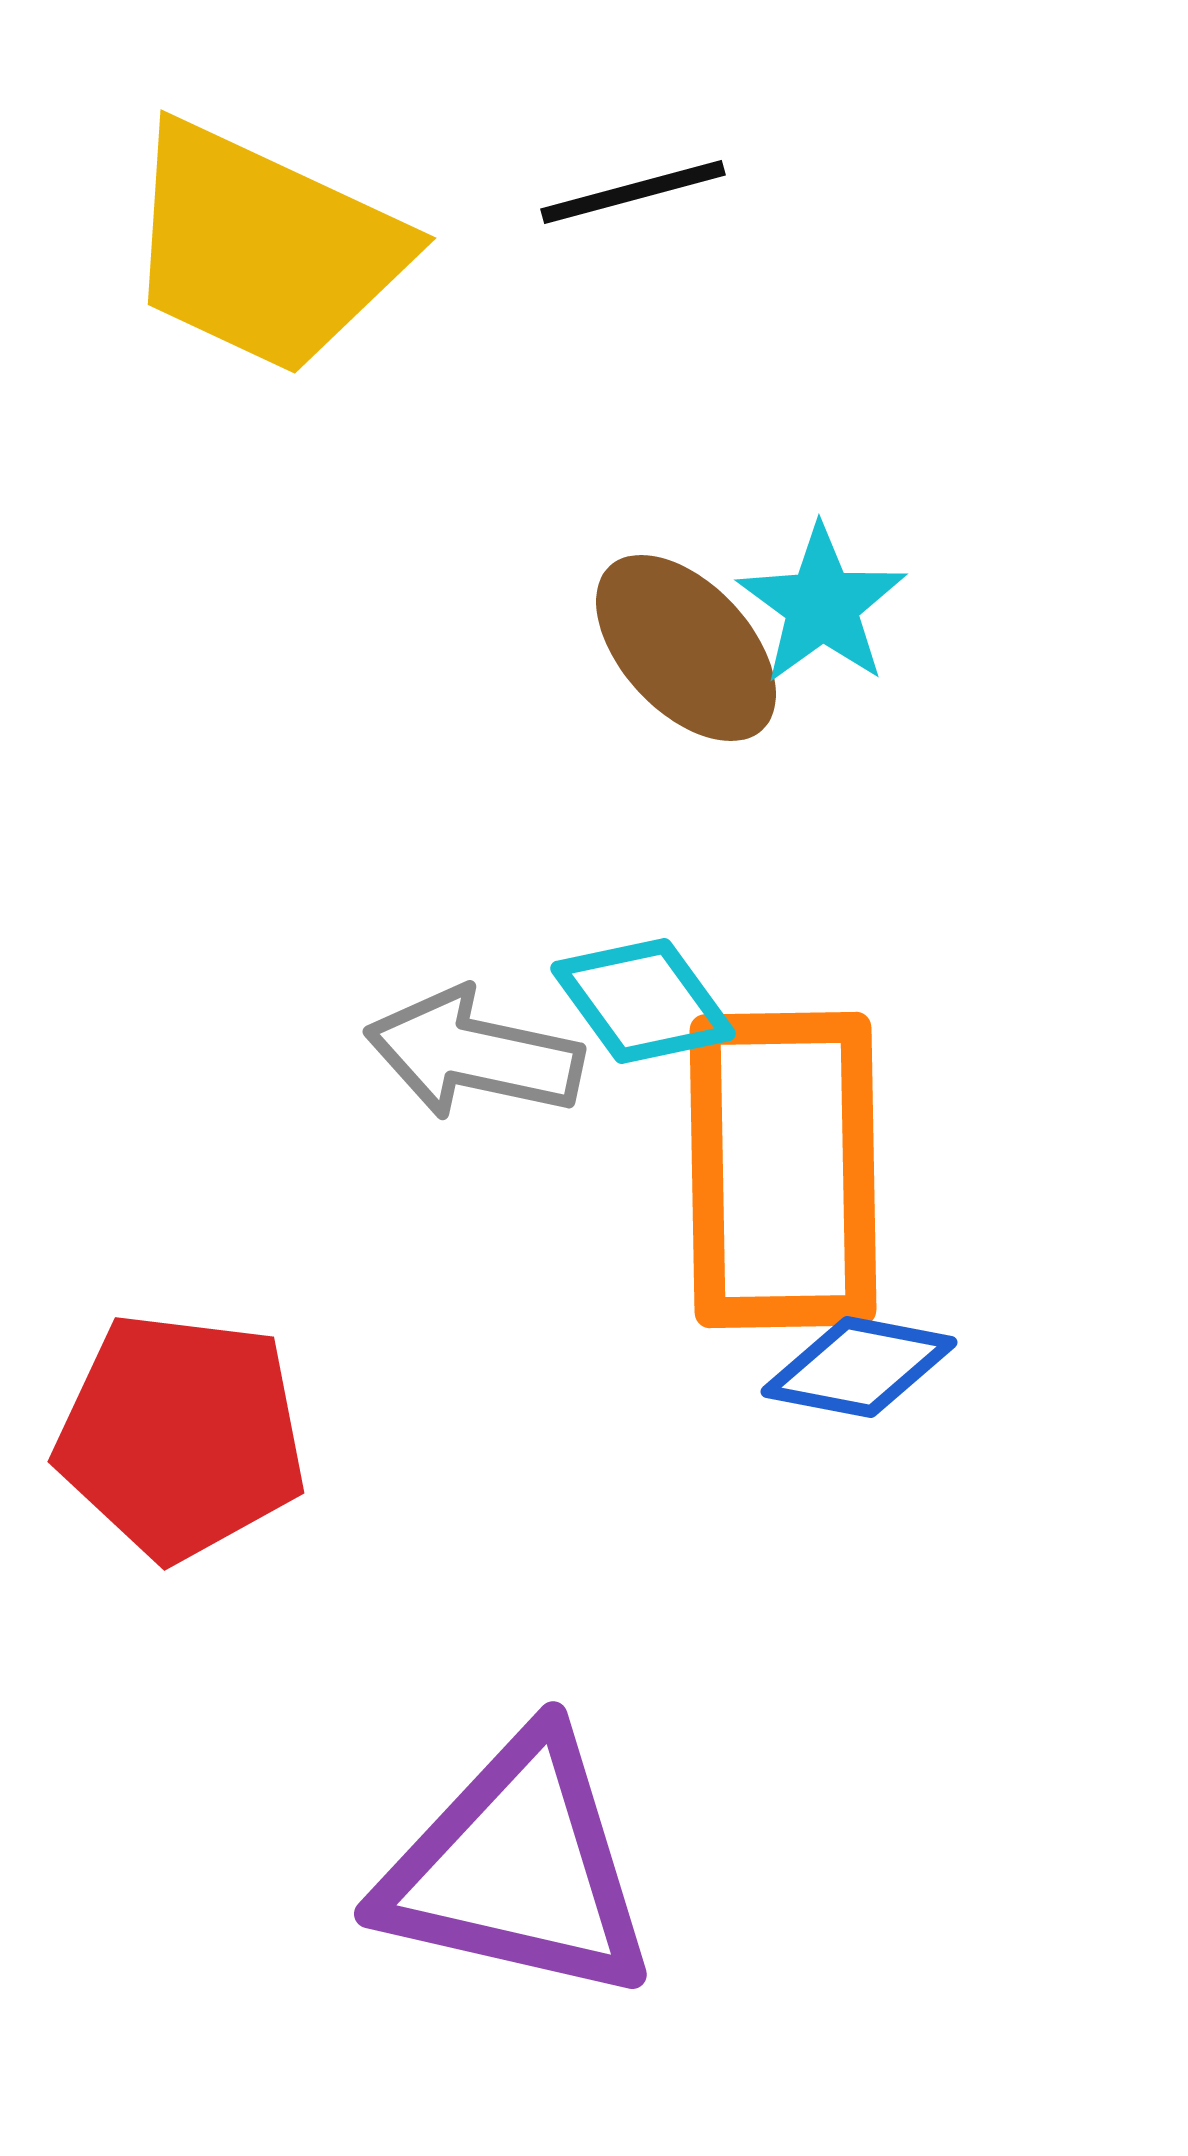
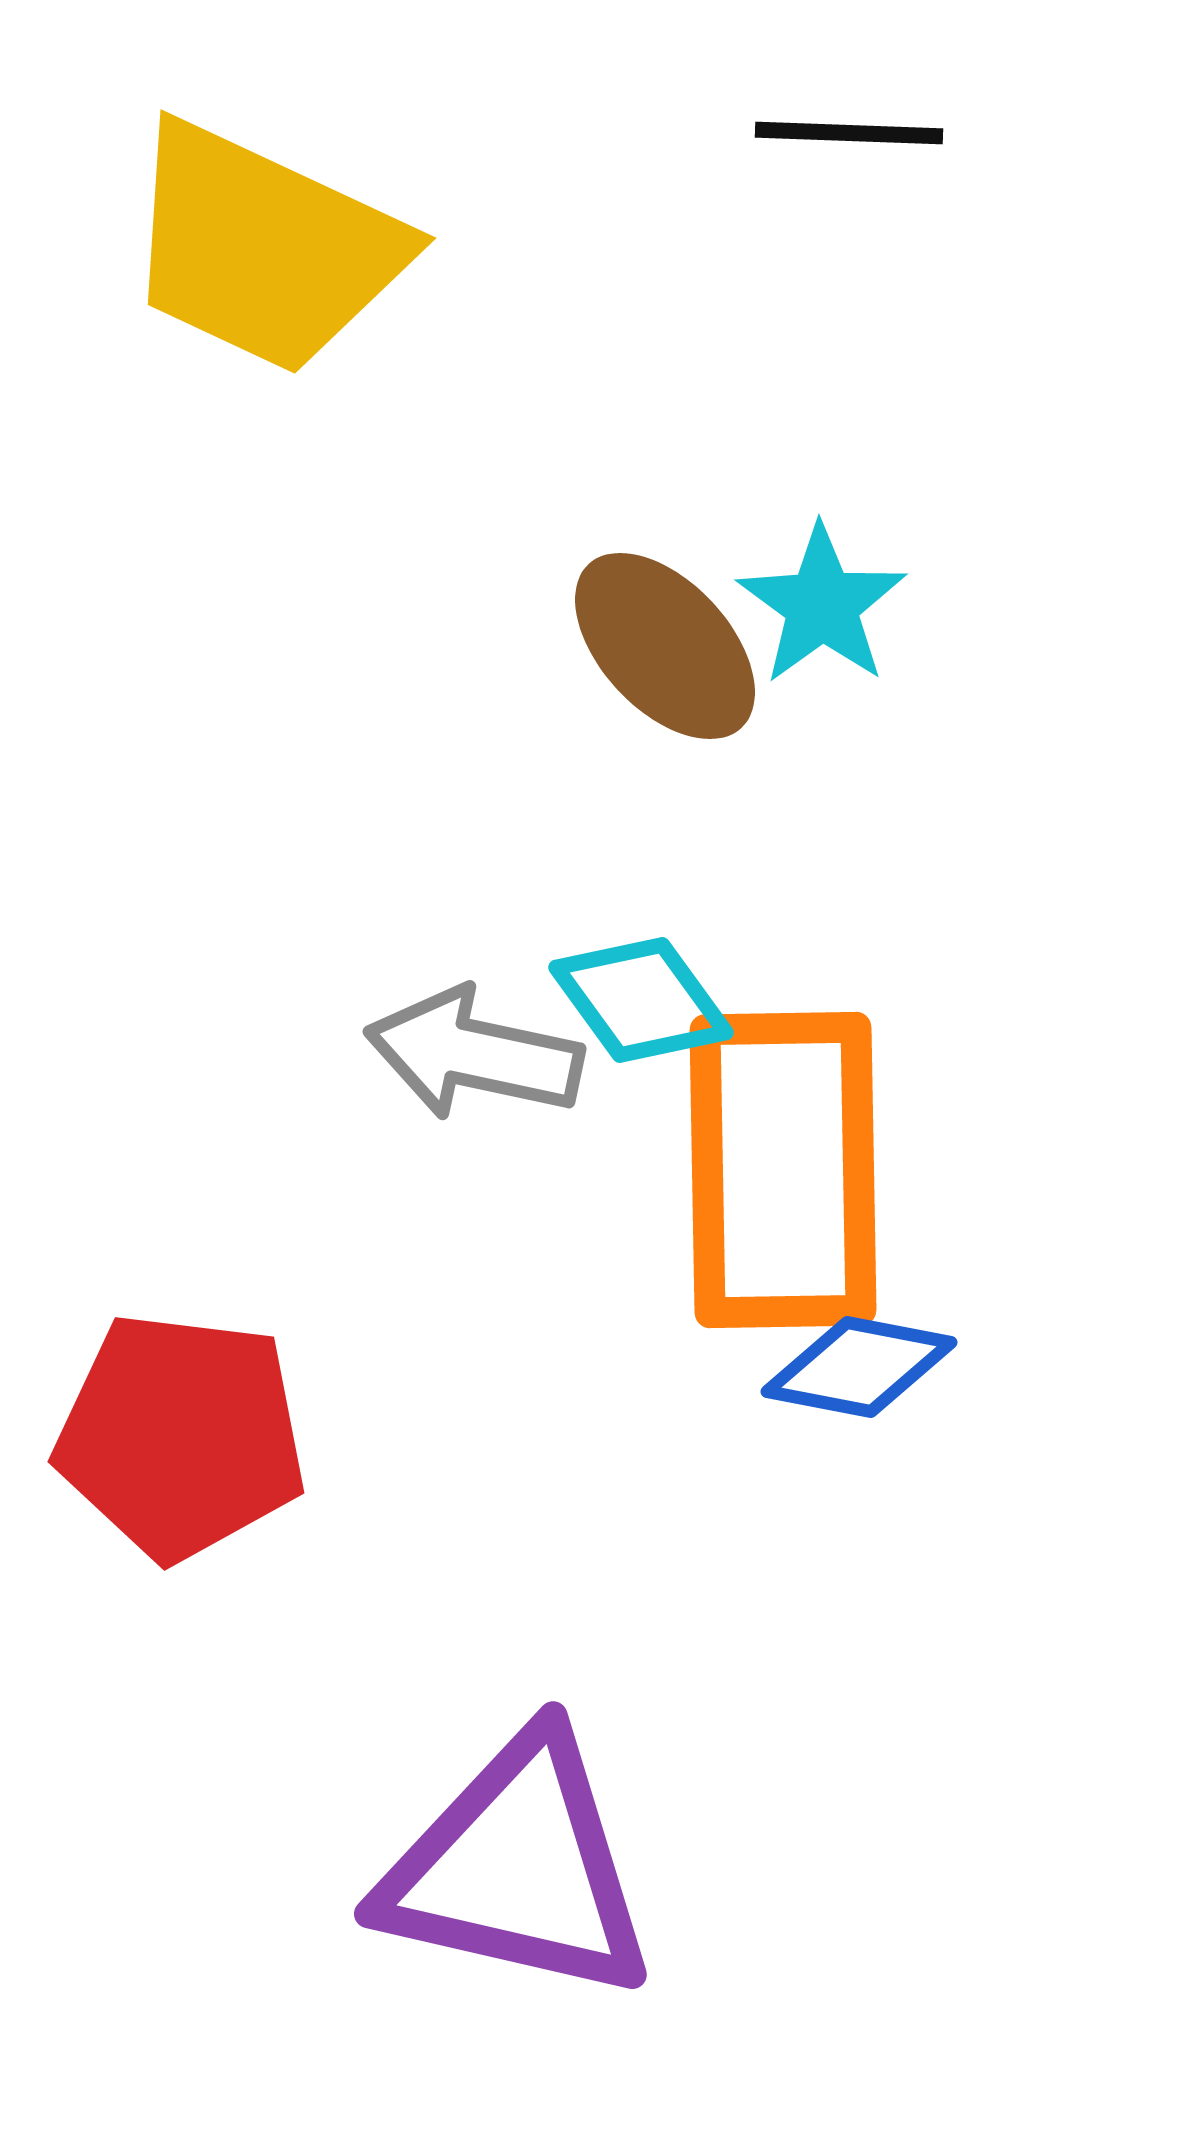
black line: moved 216 px right, 59 px up; rotated 17 degrees clockwise
brown ellipse: moved 21 px left, 2 px up
cyan diamond: moved 2 px left, 1 px up
